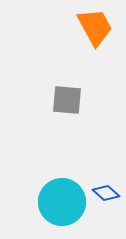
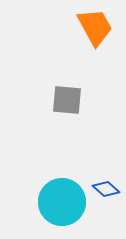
blue diamond: moved 4 px up
